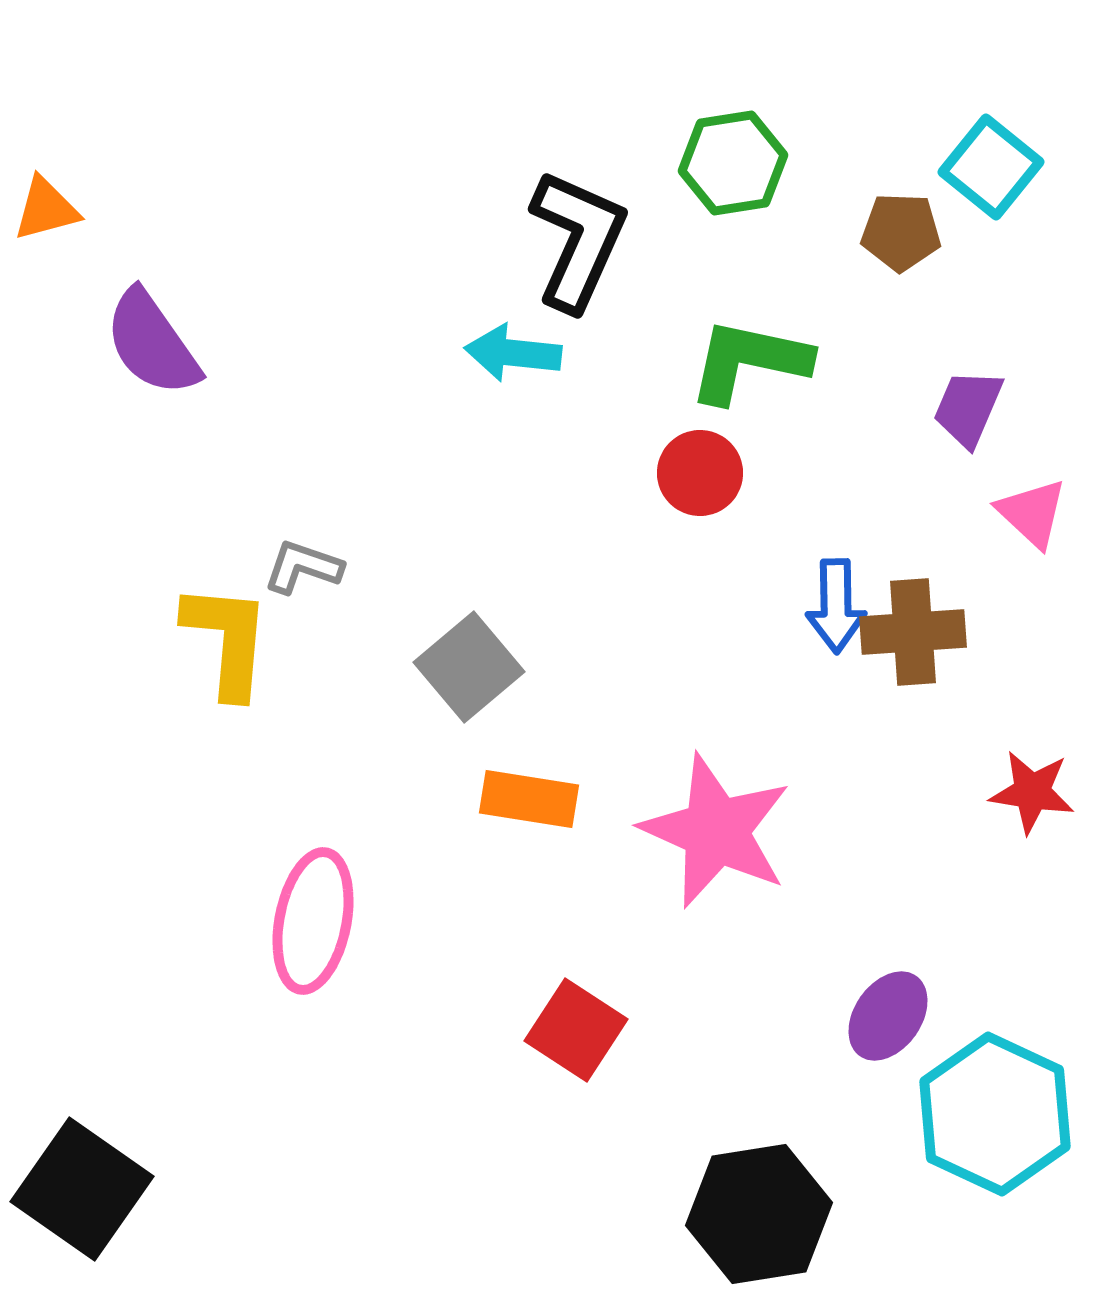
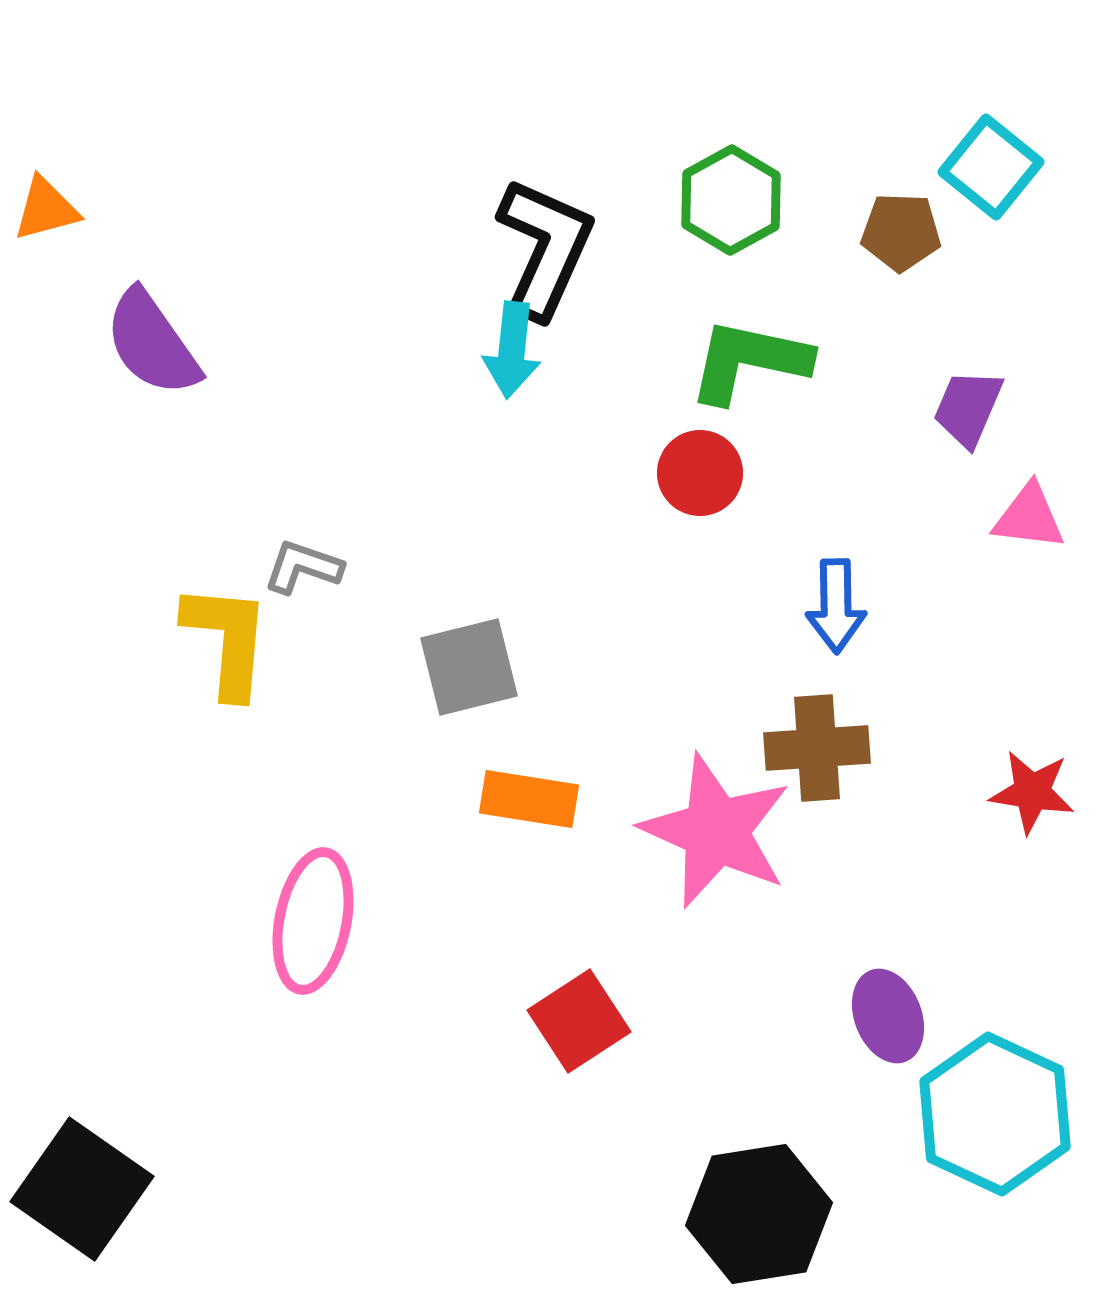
green hexagon: moved 2 px left, 37 px down; rotated 20 degrees counterclockwise
black L-shape: moved 33 px left, 8 px down
cyan arrow: moved 1 px left, 3 px up; rotated 90 degrees counterclockwise
pink triangle: moved 3 px left, 4 px down; rotated 36 degrees counterclockwise
brown cross: moved 96 px left, 116 px down
gray square: rotated 26 degrees clockwise
purple ellipse: rotated 56 degrees counterclockwise
red square: moved 3 px right, 9 px up; rotated 24 degrees clockwise
